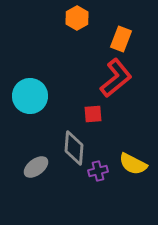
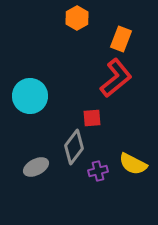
red square: moved 1 px left, 4 px down
gray diamond: moved 1 px up; rotated 32 degrees clockwise
gray ellipse: rotated 10 degrees clockwise
